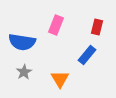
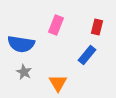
blue semicircle: moved 1 px left, 2 px down
gray star: rotated 14 degrees counterclockwise
orange triangle: moved 2 px left, 4 px down
